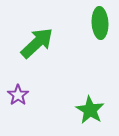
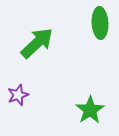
purple star: rotated 15 degrees clockwise
green star: rotated 8 degrees clockwise
